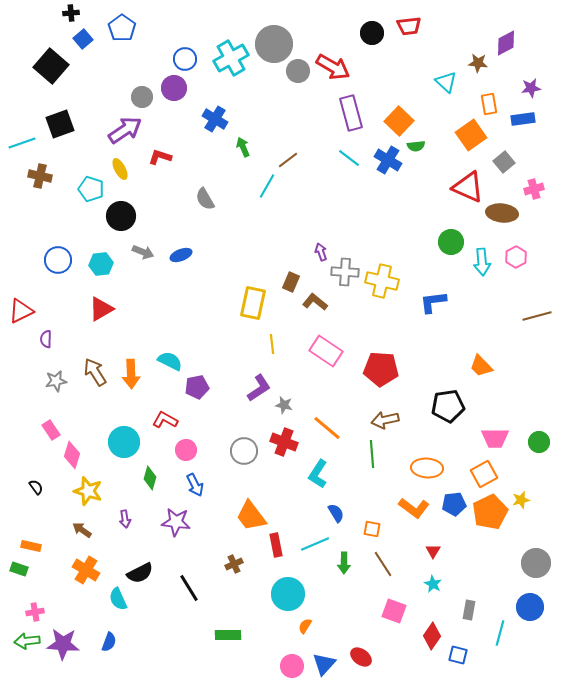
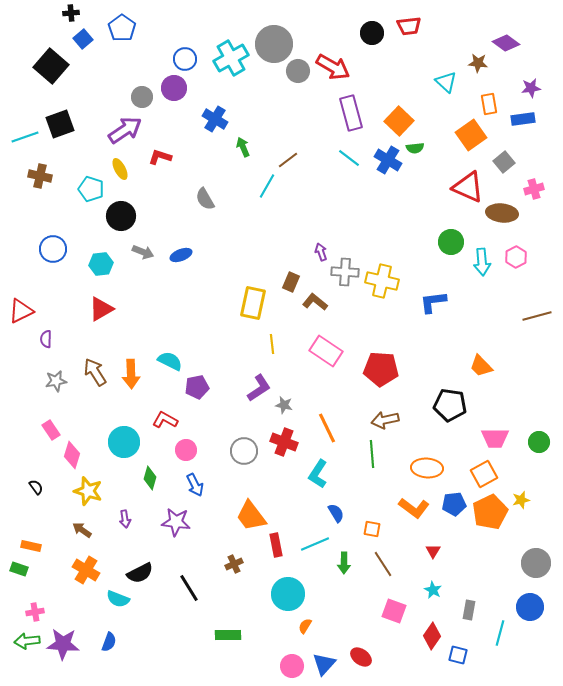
purple diamond at (506, 43): rotated 64 degrees clockwise
cyan line at (22, 143): moved 3 px right, 6 px up
green semicircle at (416, 146): moved 1 px left, 2 px down
blue circle at (58, 260): moved 5 px left, 11 px up
black pentagon at (448, 406): moved 2 px right, 1 px up; rotated 16 degrees clockwise
orange line at (327, 428): rotated 24 degrees clockwise
cyan star at (433, 584): moved 6 px down
cyan semicircle at (118, 599): rotated 45 degrees counterclockwise
